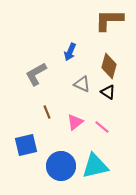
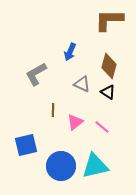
brown line: moved 6 px right, 2 px up; rotated 24 degrees clockwise
